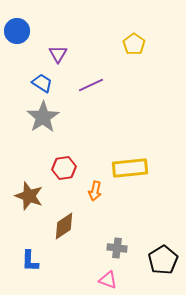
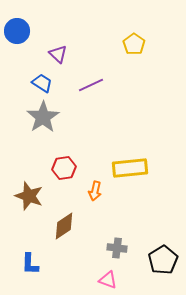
purple triangle: rotated 18 degrees counterclockwise
blue L-shape: moved 3 px down
